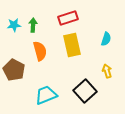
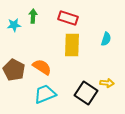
red rectangle: rotated 36 degrees clockwise
green arrow: moved 9 px up
yellow rectangle: rotated 15 degrees clockwise
orange semicircle: moved 2 px right, 16 px down; rotated 42 degrees counterclockwise
yellow arrow: moved 12 px down; rotated 112 degrees clockwise
black square: moved 1 px right, 2 px down; rotated 15 degrees counterclockwise
cyan trapezoid: moved 1 px left, 1 px up
